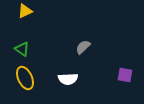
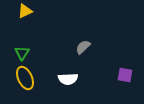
green triangle: moved 4 px down; rotated 28 degrees clockwise
